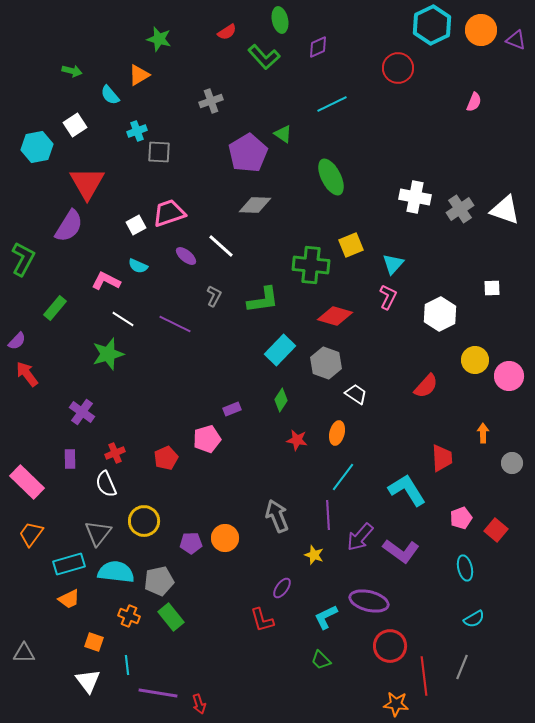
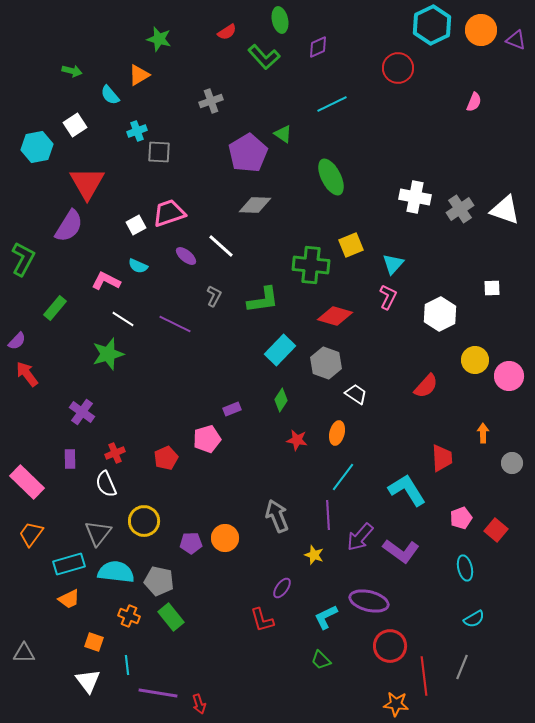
gray pentagon at (159, 581): rotated 24 degrees clockwise
